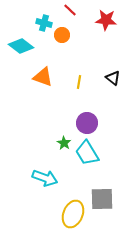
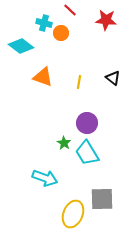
orange circle: moved 1 px left, 2 px up
